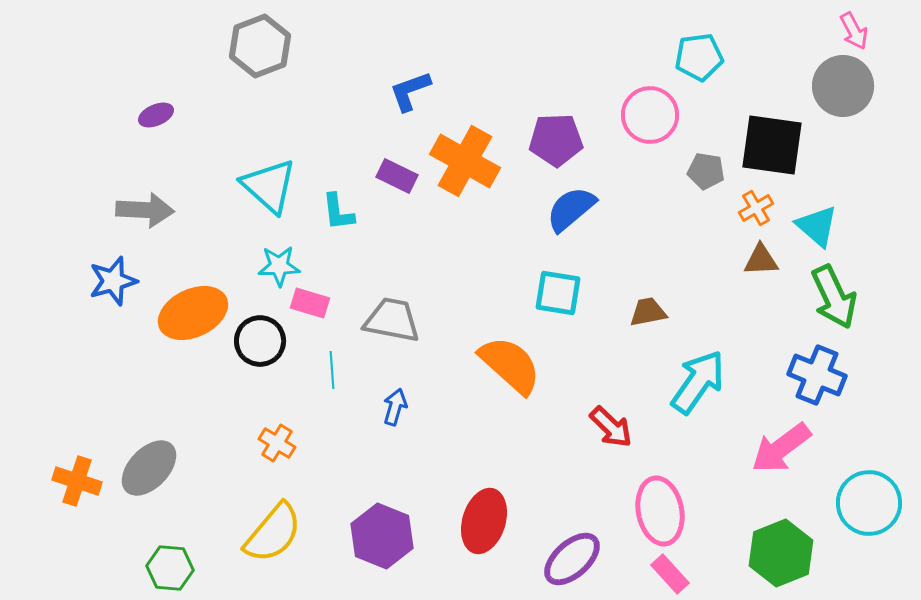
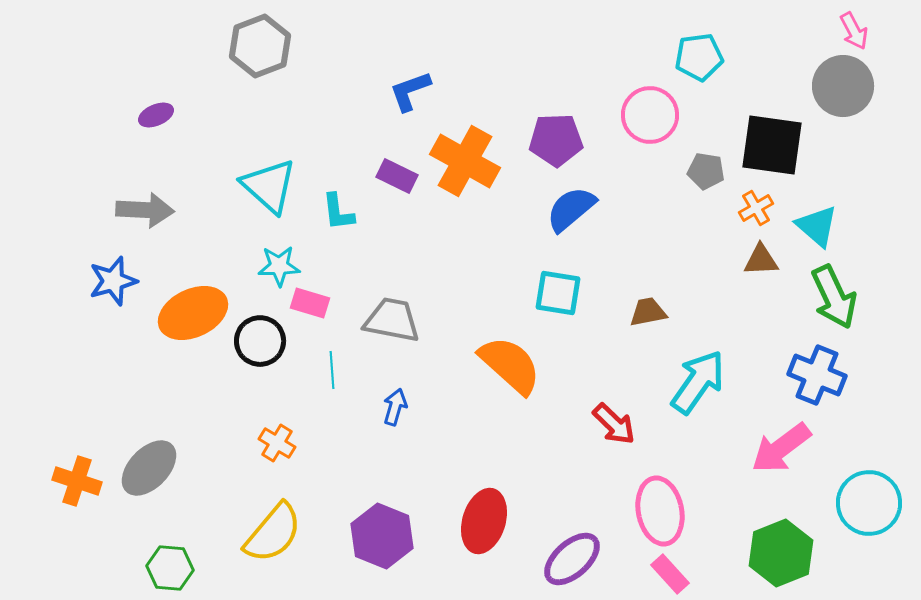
red arrow at (611, 427): moved 3 px right, 3 px up
